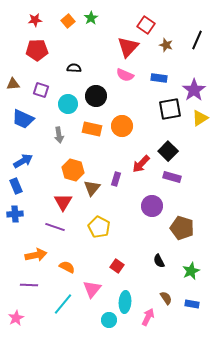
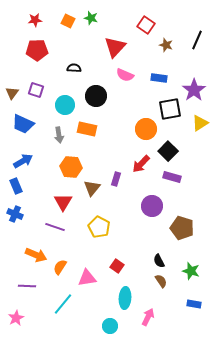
green star at (91, 18): rotated 24 degrees counterclockwise
orange square at (68, 21): rotated 24 degrees counterclockwise
red triangle at (128, 47): moved 13 px left
brown triangle at (13, 84): moved 1 px left, 9 px down; rotated 48 degrees counterclockwise
purple square at (41, 90): moved 5 px left
cyan circle at (68, 104): moved 3 px left, 1 px down
yellow triangle at (200, 118): moved 5 px down
blue trapezoid at (23, 119): moved 5 px down
orange circle at (122, 126): moved 24 px right, 3 px down
orange rectangle at (92, 129): moved 5 px left
orange hexagon at (73, 170): moved 2 px left, 3 px up; rotated 10 degrees counterclockwise
blue cross at (15, 214): rotated 28 degrees clockwise
orange arrow at (36, 255): rotated 35 degrees clockwise
orange semicircle at (67, 267): moved 7 px left; rotated 84 degrees counterclockwise
green star at (191, 271): rotated 30 degrees counterclockwise
purple line at (29, 285): moved 2 px left, 1 px down
pink triangle at (92, 289): moved 5 px left, 11 px up; rotated 42 degrees clockwise
brown semicircle at (166, 298): moved 5 px left, 17 px up
cyan ellipse at (125, 302): moved 4 px up
blue rectangle at (192, 304): moved 2 px right
cyan circle at (109, 320): moved 1 px right, 6 px down
